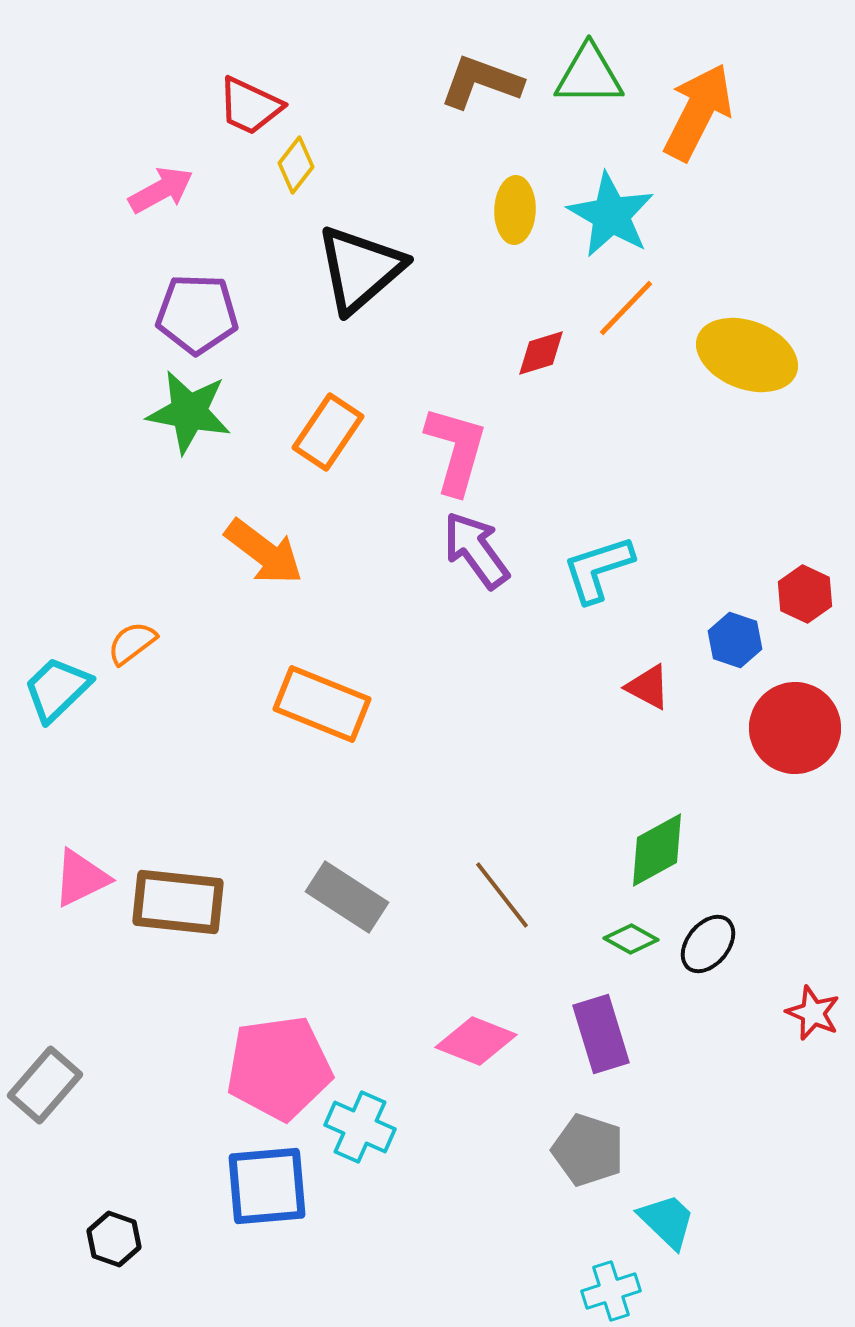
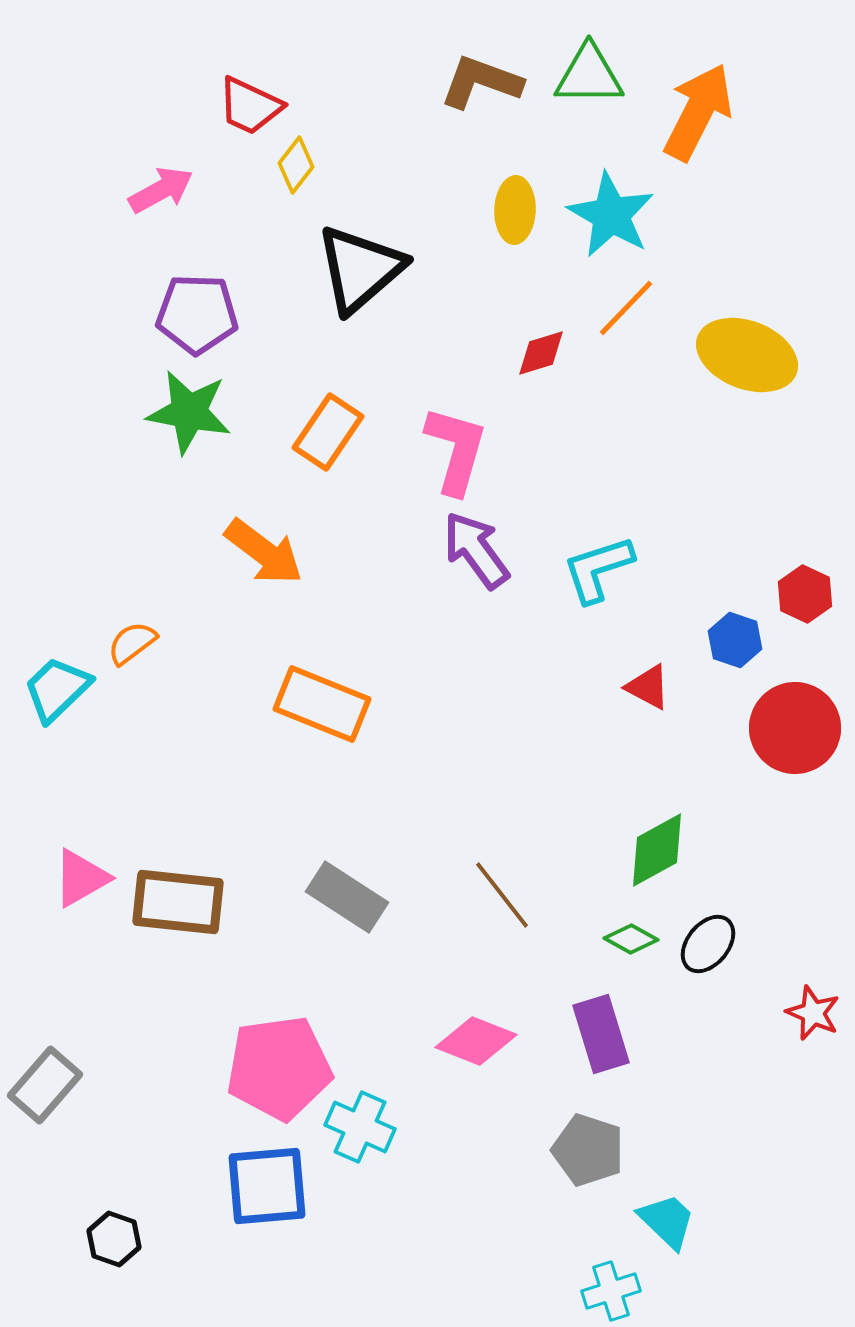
pink triangle at (81, 878): rotated 4 degrees counterclockwise
